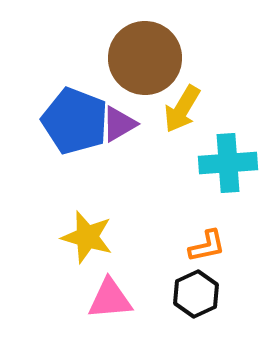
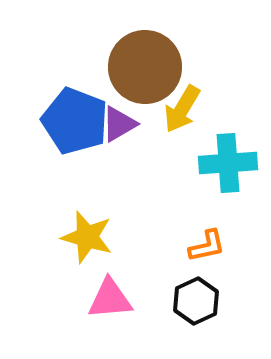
brown circle: moved 9 px down
black hexagon: moved 7 px down
